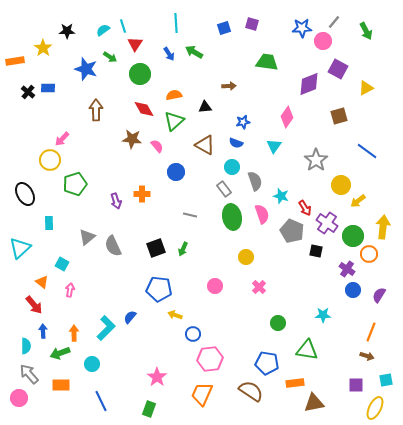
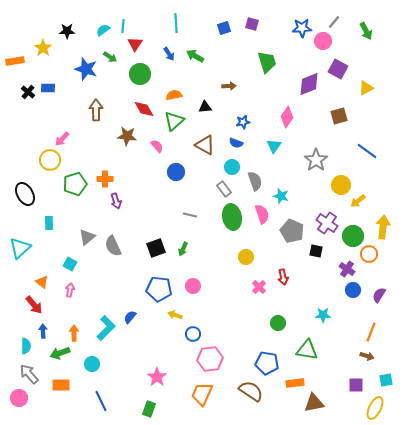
cyan line at (123, 26): rotated 24 degrees clockwise
green arrow at (194, 52): moved 1 px right, 4 px down
green trapezoid at (267, 62): rotated 65 degrees clockwise
brown star at (132, 139): moved 5 px left, 3 px up
orange cross at (142, 194): moved 37 px left, 15 px up
red arrow at (305, 208): moved 22 px left, 69 px down; rotated 21 degrees clockwise
cyan square at (62, 264): moved 8 px right
pink circle at (215, 286): moved 22 px left
